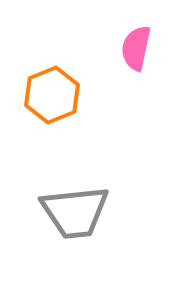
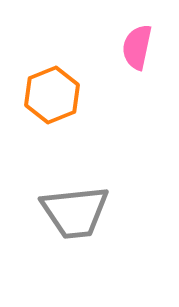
pink semicircle: moved 1 px right, 1 px up
